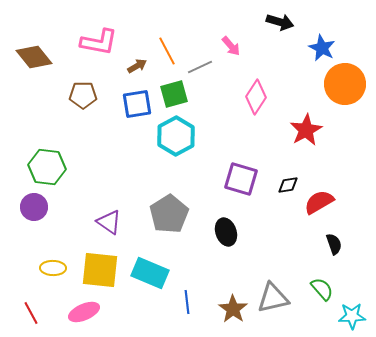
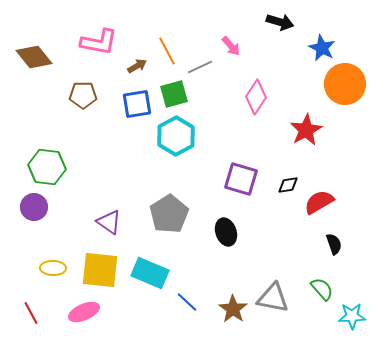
gray triangle: rotated 24 degrees clockwise
blue line: rotated 40 degrees counterclockwise
